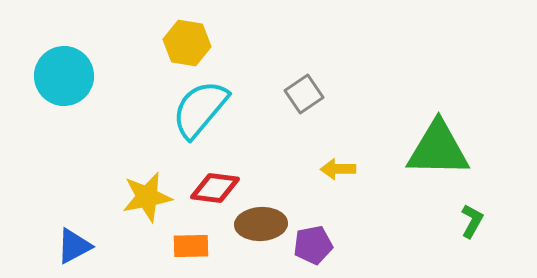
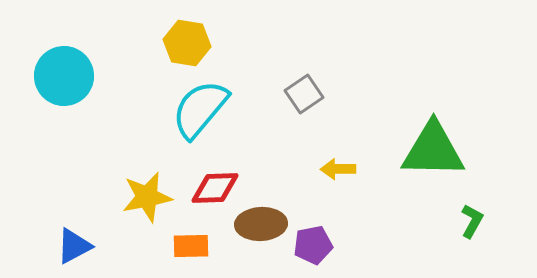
green triangle: moved 5 px left, 1 px down
red diamond: rotated 9 degrees counterclockwise
